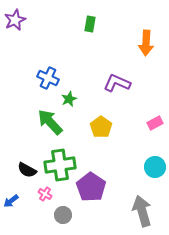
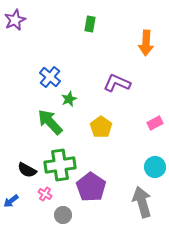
blue cross: moved 2 px right, 1 px up; rotated 15 degrees clockwise
gray arrow: moved 9 px up
